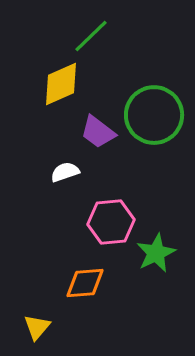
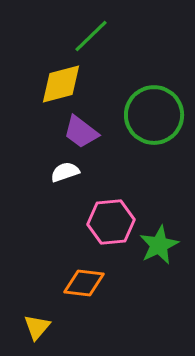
yellow diamond: rotated 9 degrees clockwise
purple trapezoid: moved 17 px left
green star: moved 3 px right, 8 px up
orange diamond: moved 1 px left; rotated 12 degrees clockwise
